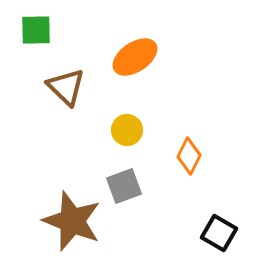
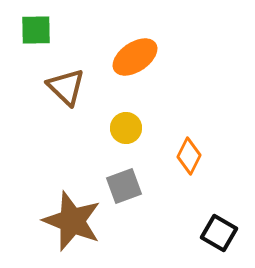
yellow circle: moved 1 px left, 2 px up
